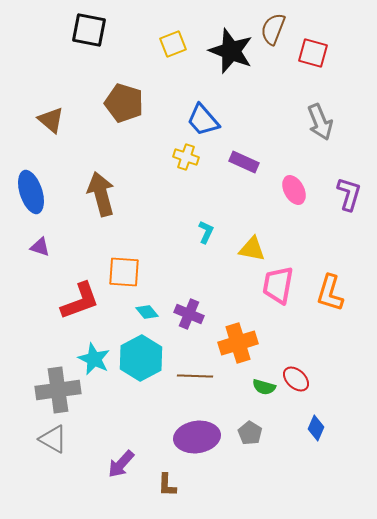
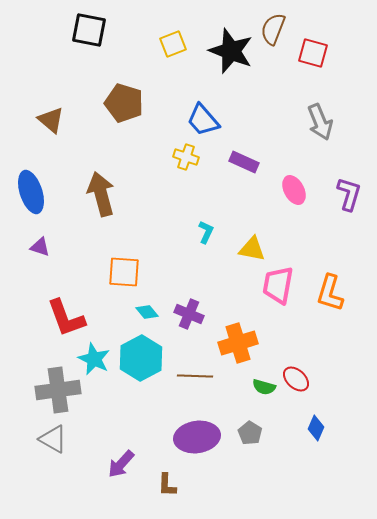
red L-shape: moved 14 px left, 17 px down; rotated 90 degrees clockwise
